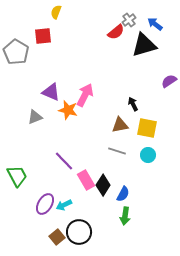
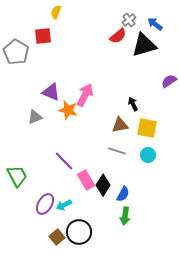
red semicircle: moved 2 px right, 4 px down
